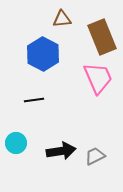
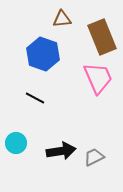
blue hexagon: rotated 8 degrees counterclockwise
black line: moved 1 px right, 2 px up; rotated 36 degrees clockwise
gray trapezoid: moved 1 px left, 1 px down
